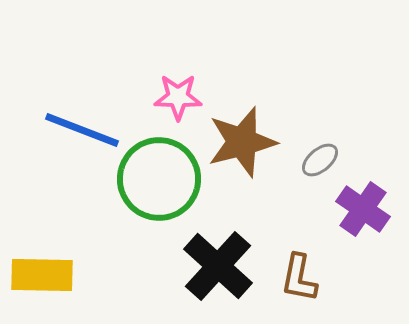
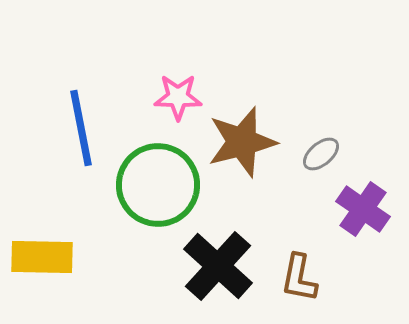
blue line: moved 1 px left, 2 px up; rotated 58 degrees clockwise
gray ellipse: moved 1 px right, 6 px up
green circle: moved 1 px left, 6 px down
yellow rectangle: moved 18 px up
